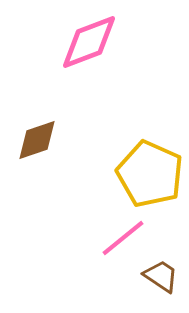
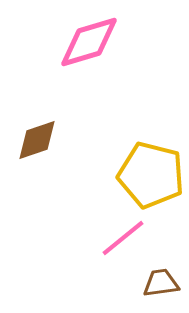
pink diamond: rotated 4 degrees clockwise
yellow pentagon: moved 1 px right, 1 px down; rotated 10 degrees counterclockwise
brown trapezoid: moved 7 px down; rotated 42 degrees counterclockwise
